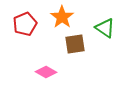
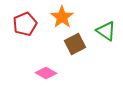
green triangle: moved 1 px right, 3 px down
brown square: rotated 20 degrees counterclockwise
pink diamond: moved 1 px down
